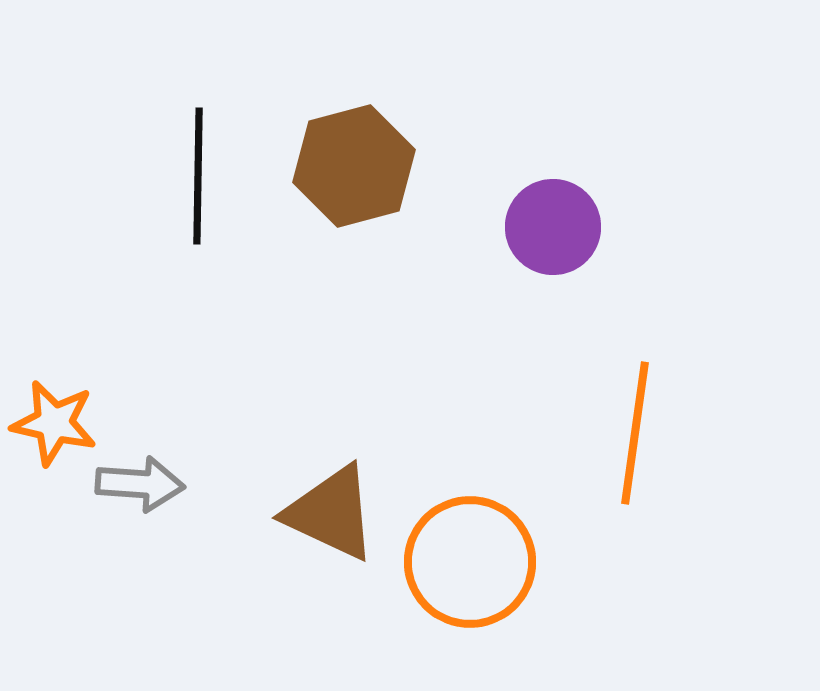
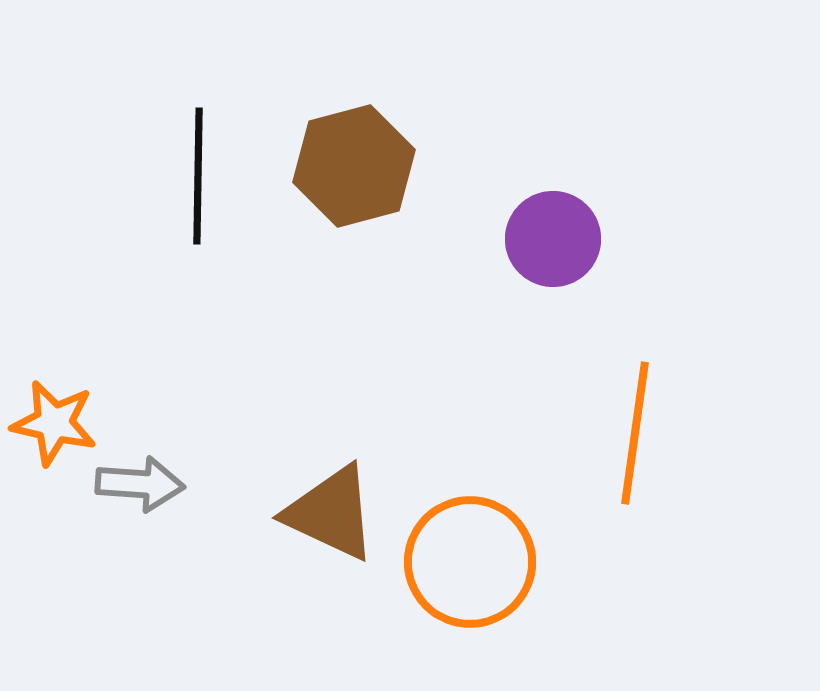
purple circle: moved 12 px down
